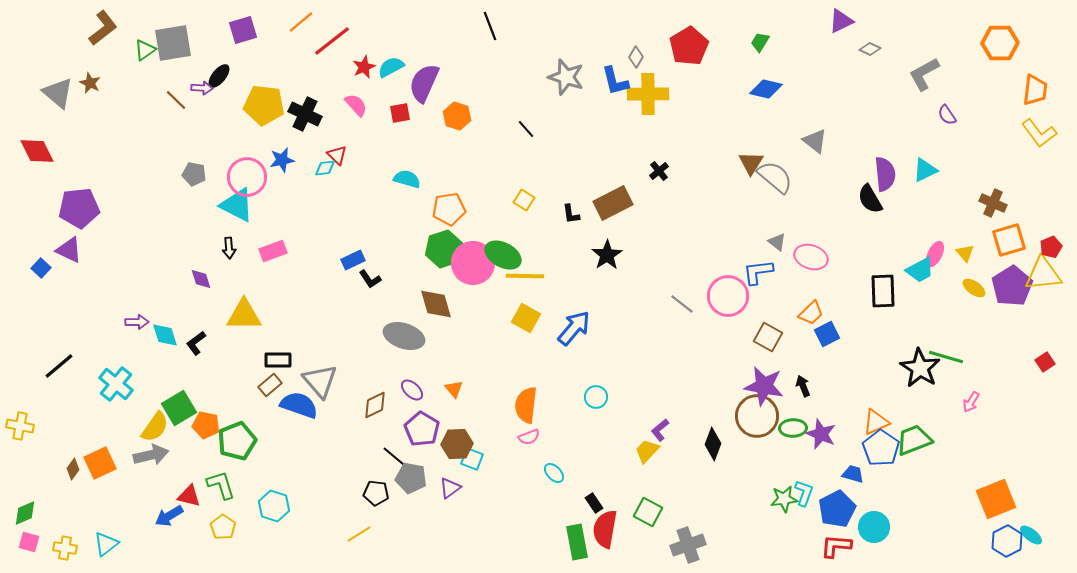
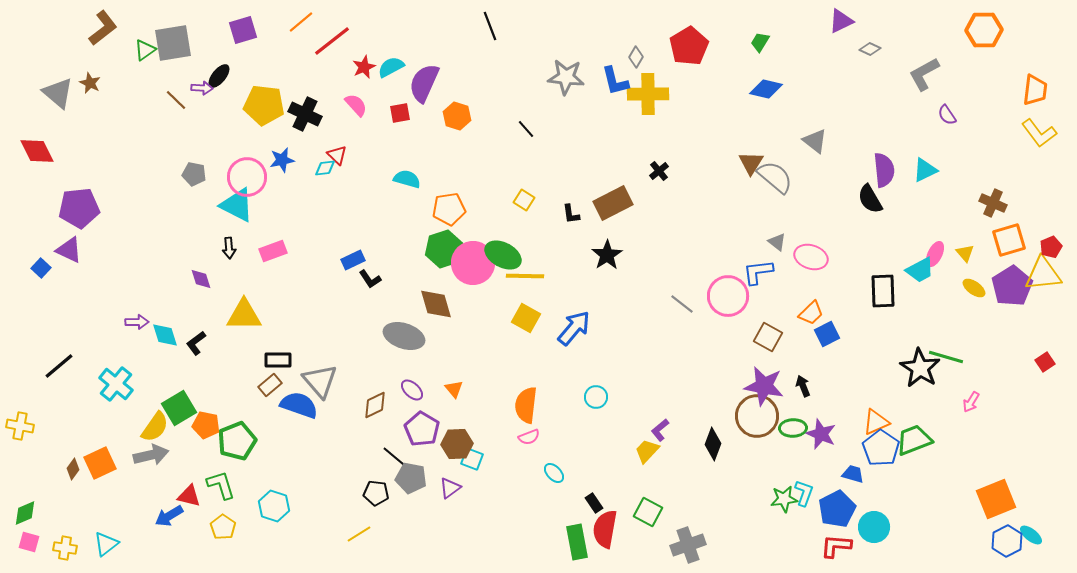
orange hexagon at (1000, 43): moved 16 px left, 13 px up
gray star at (566, 77): rotated 12 degrees counterclockwise
purple semicircle at (885, 174): moved 1 px left, 4 px up
